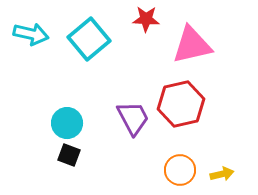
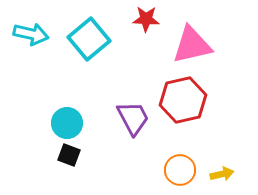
red hexagon: moved 2 px right, 4 px up
